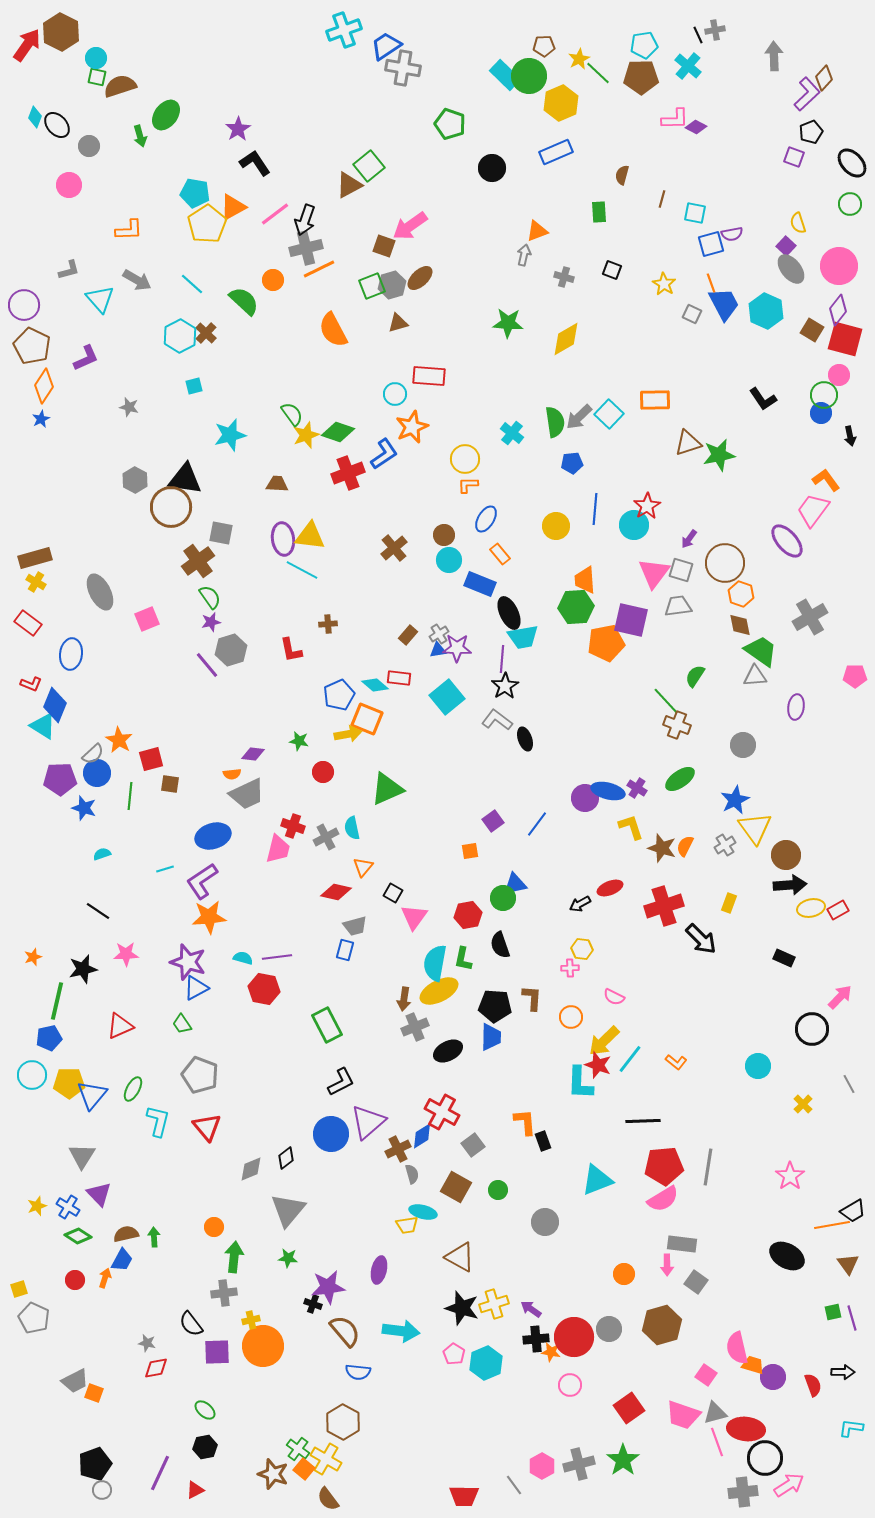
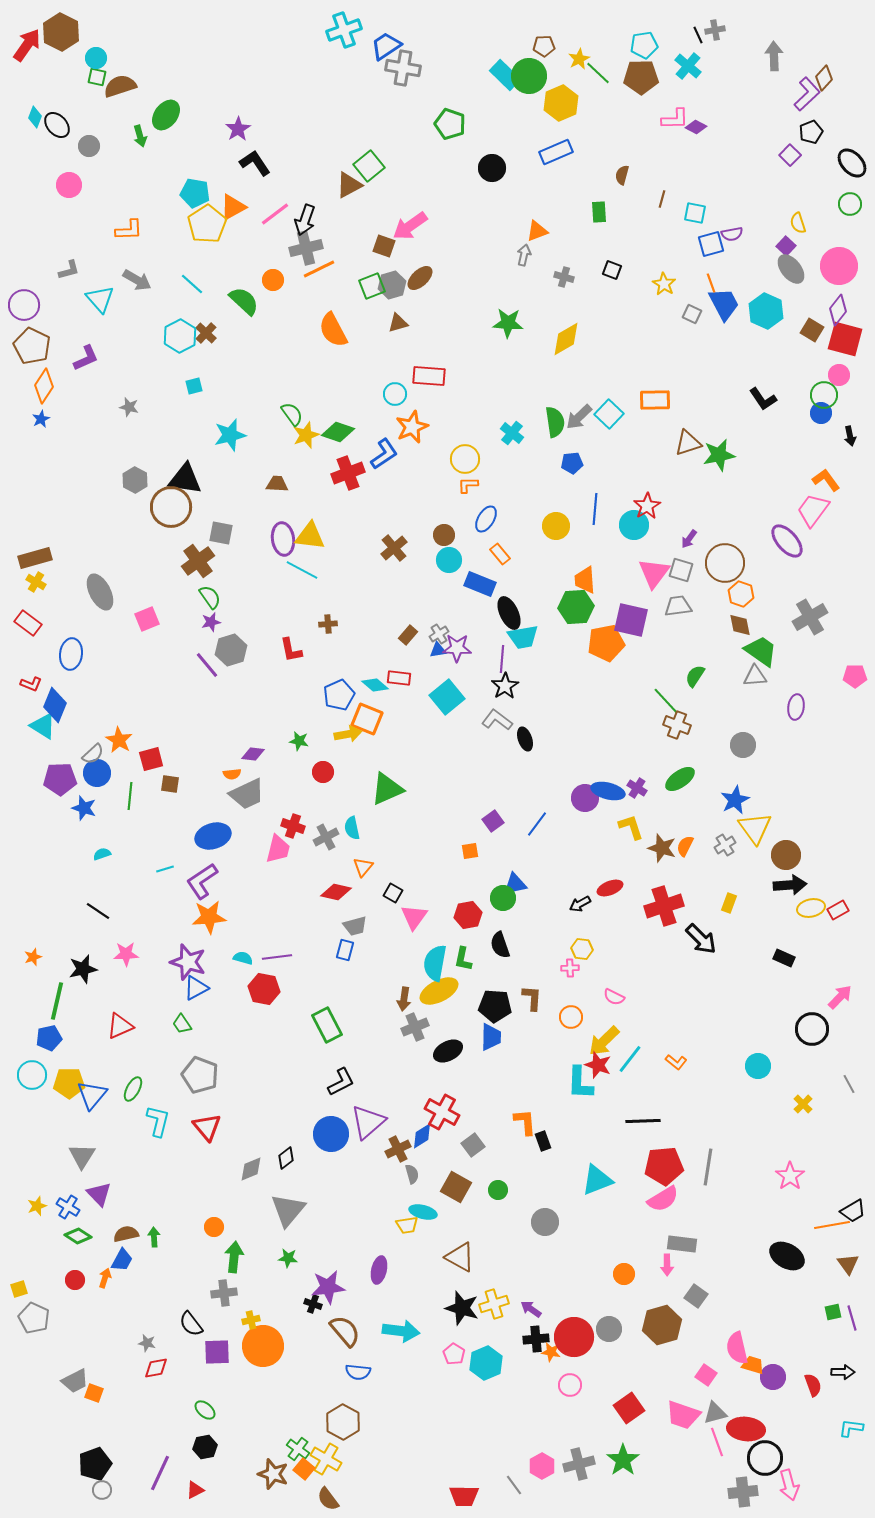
purple square at (794, 157): moved 4 px left, 2 px up; rotated 25 degrees clockwise
gray square at (696, 1282): moved 14 px down
pink arrow at (789, 1485): rotated 108 degrees clockwise
